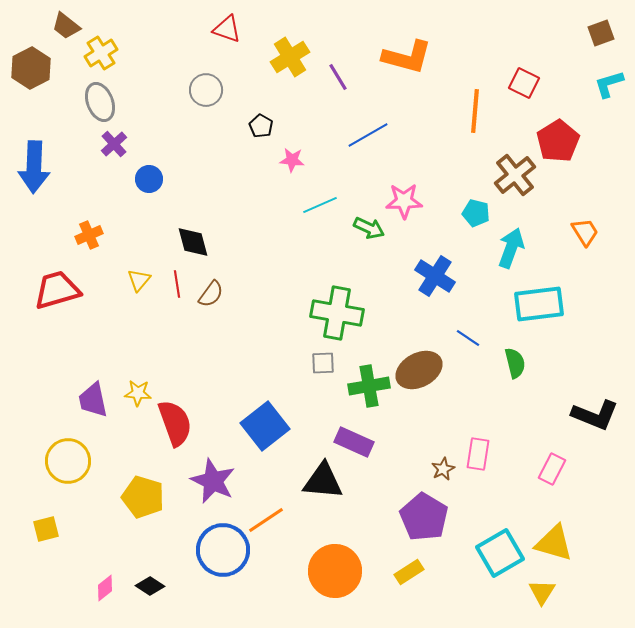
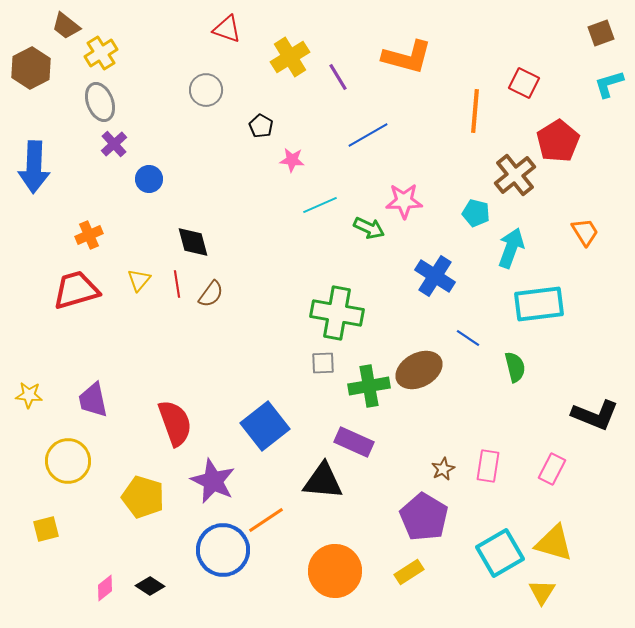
red trapezoid at (57, 290): moved 19 px right
green semicircle at (515, 363): moved 4 px down
yellow star at (138, 393): moved 109 px left, 2 px down
pink rectangle at (478, 454): moved 10 px right, 12 px down
